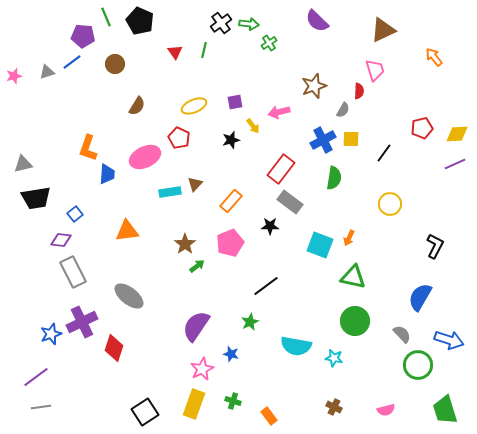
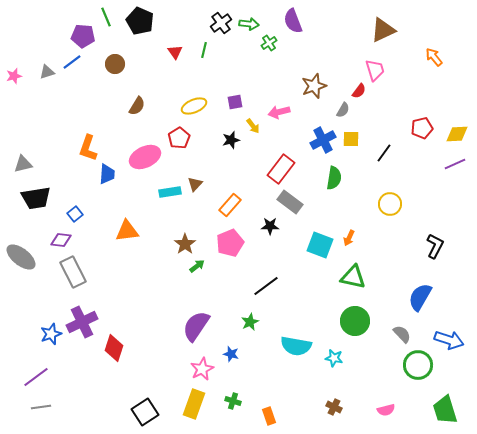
purple semicircle at (317, 21): moved 24 px left; rotated 25 degrees clockwise
red semicircle at (359, 91): rotated 35 degrees clockwise
red pentagon at (179, 138): rotated 15 degrees clockwise
orange rectangle at (231, 201): moved 1 px left, 4 px down
gray ellipse at (129, 296): moved 108 px left, 39 px up
orange rectangle at (269, 416): rotated 18 degrees clockwise
